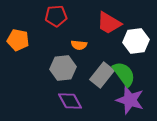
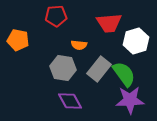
red trapezoid: rotated 36 degrees counterclockwise
white hexagon: rotated 10 degrees counterclockwise
gray hexagon: rotated 15 degrees clockwise
gray rectangle: moved 3 px left, 6 px up
purple star: rotated 20 degrees counterclockwise
